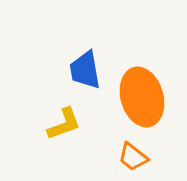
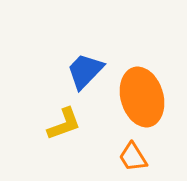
blue trapezoid: moved 1 px down; rotated 54 degrees clockwise
orange trapezoid: rotated 20 degrees clockwise
